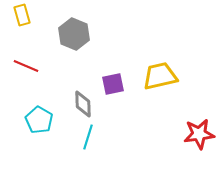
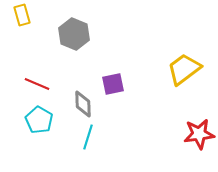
red line: moved 11 px right, 18 px down
yellow trapezoid: moved 24 px right, 7 px up; rotated 24 degrees counterclockwise
